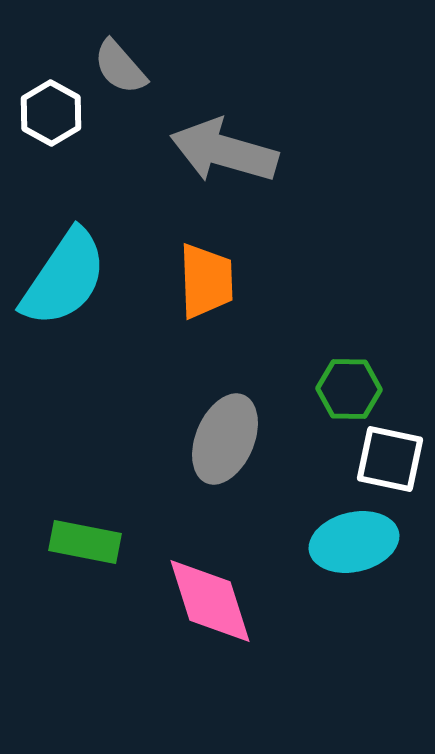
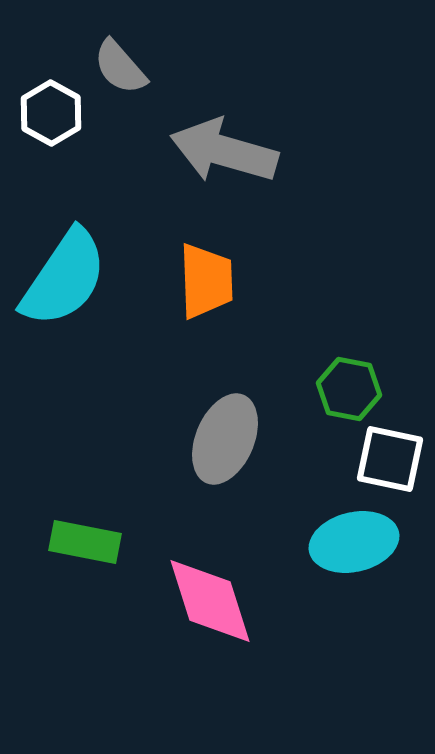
green hexagon: rotated 10 degrees clockwise
